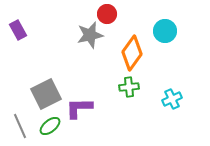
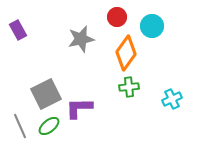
red circle: moved 10 px right, 3 px down
cyan circle: moved 13 px left, 5 px up
gray star: moved 9 px left, 4 px down
orange diamond: moved 6 px left
green ellipse: moved 1 px left
